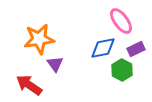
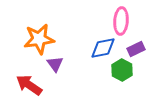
pink ellipse: rotated 40 degrees clockwise
